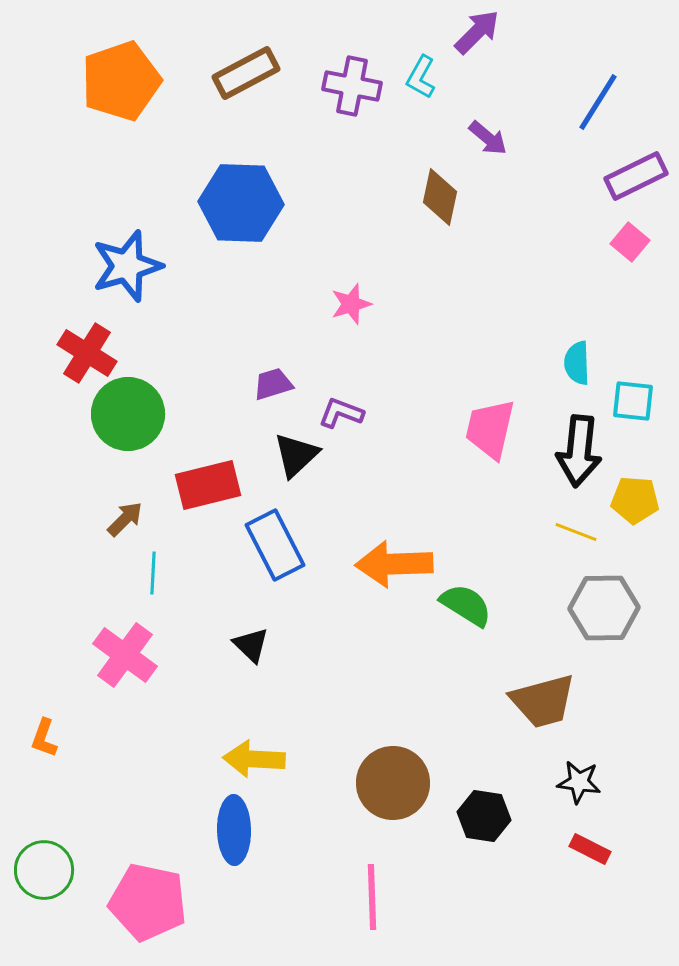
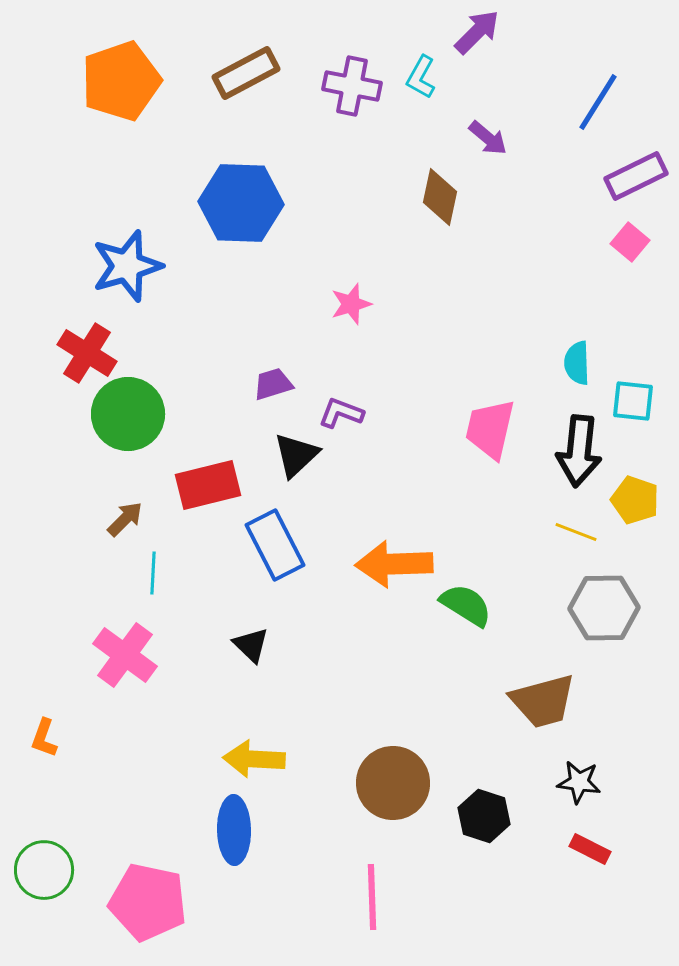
yellow pentagon at (635, 500): rotated 15 degrees clockwise
black hexagon at (484, 816): rotated 9 degrees clockwise
